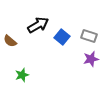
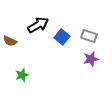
brown semicircle: rotated 16 degrees counterclockwise
